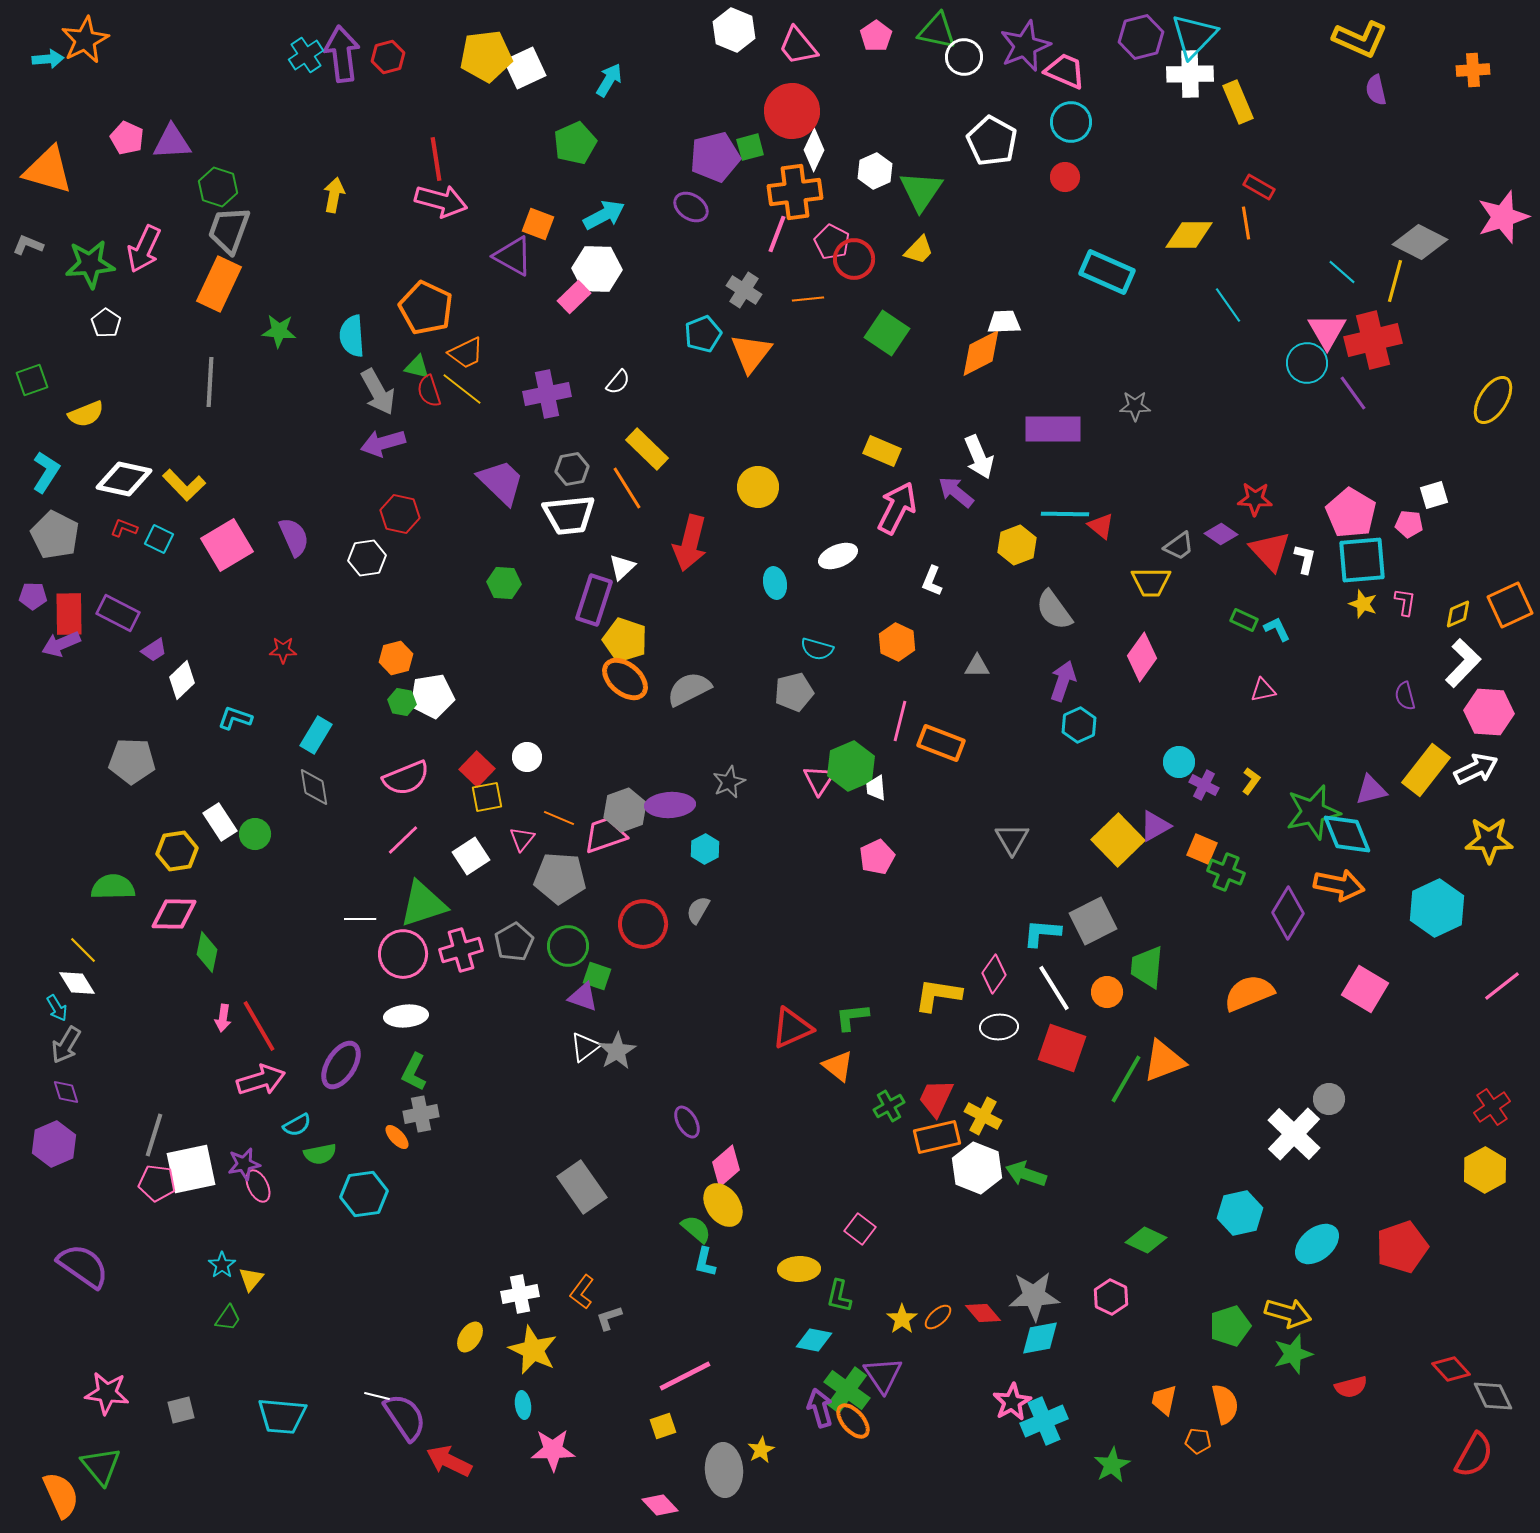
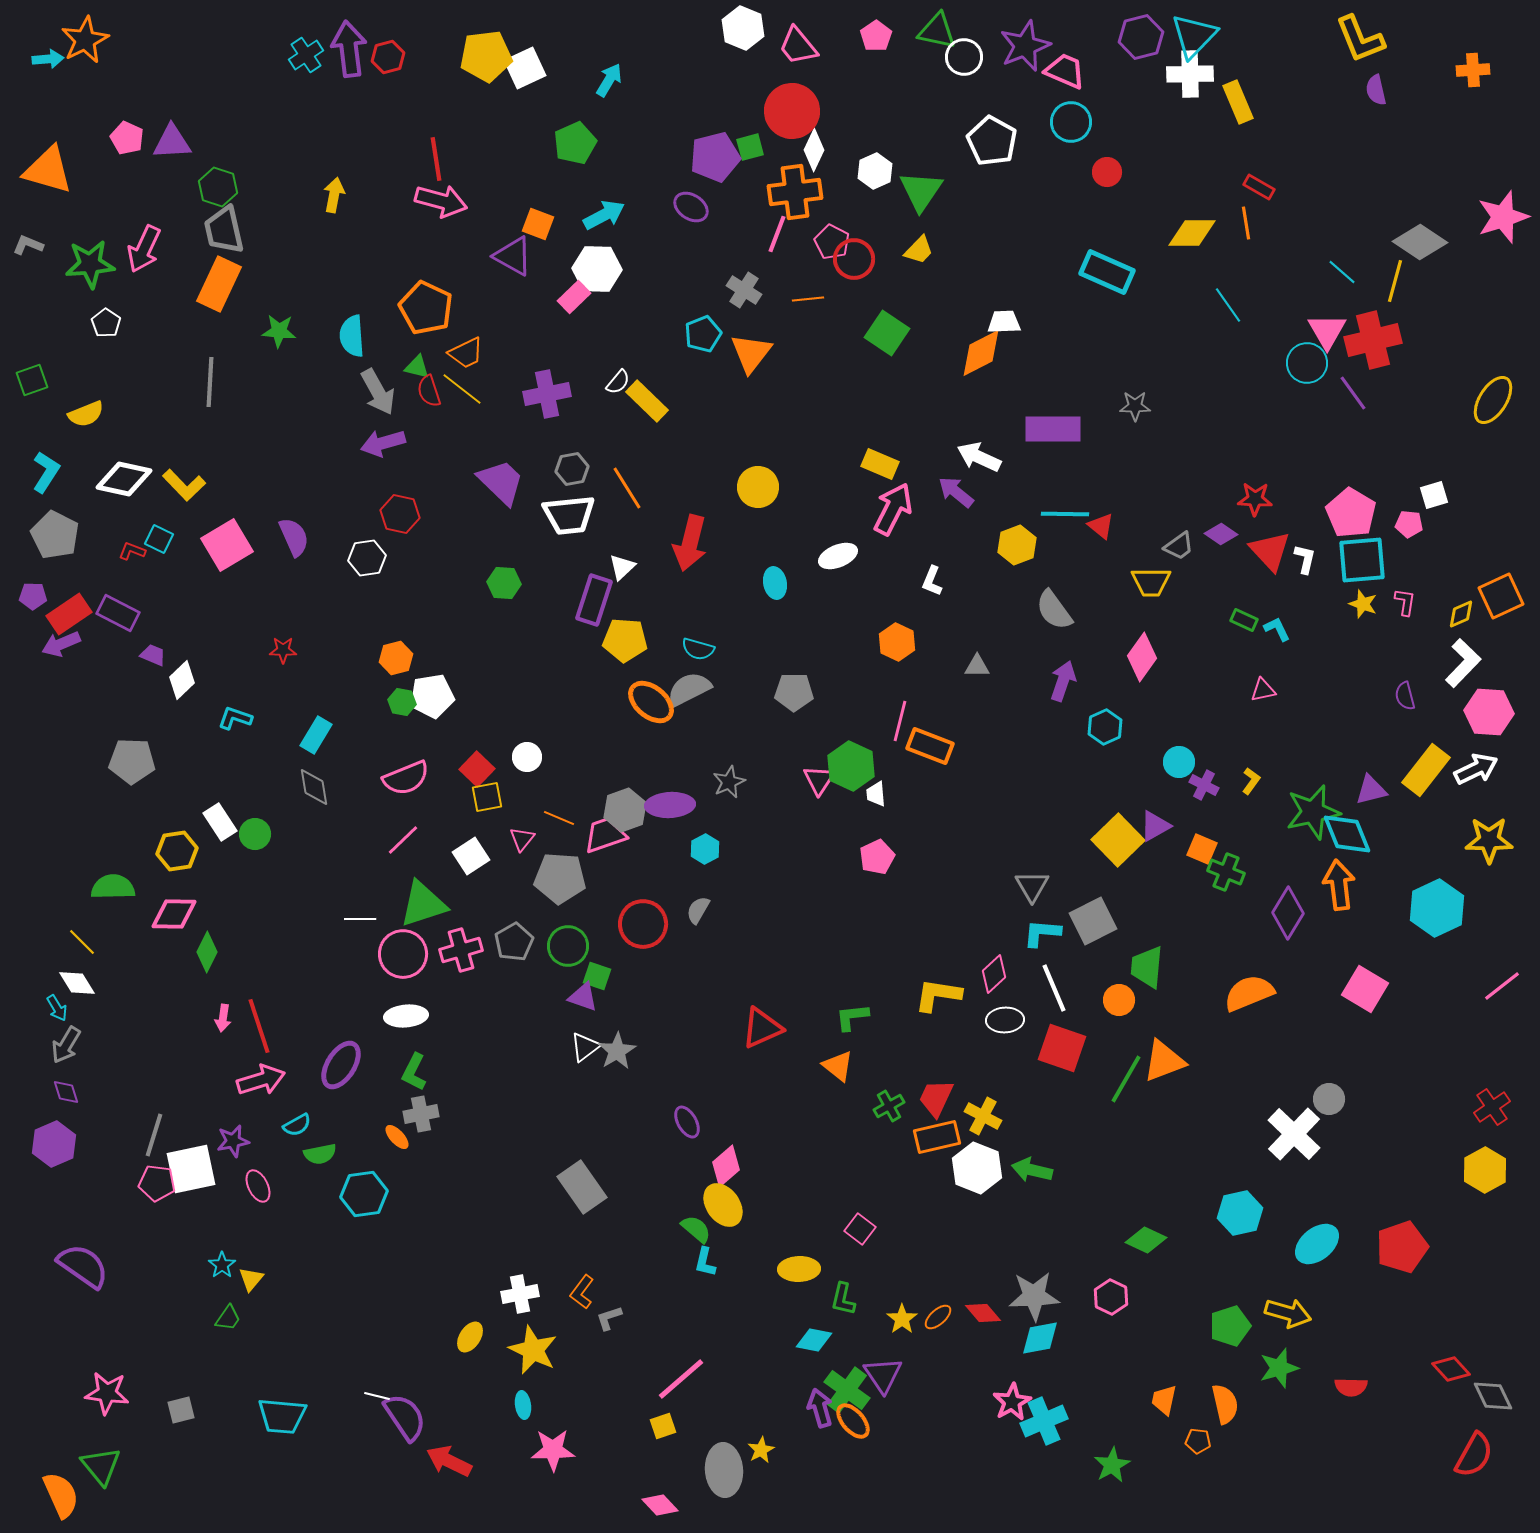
white hexagon at (734, 30): moved 9 px right, 2 px up
yellow L-shape at (1360, 39): rotated 44 degrees clockwise
purple arrow at (342, 54): moved 7 px right, 5 px up
red circle at (1065, 177): moved 42 px right, 5 px up
gray trapezoid at (229, 230): moved 5 px left; rotated 33 degrees counterclockwise
yellow diamond at (1189, 235): moved 3 px right, 2 px up
gray diamond at (1420, 242): rotated 6 degrees clockwise
yellow rectangle at (647, 449): moved 48 px up
yellow rectangle at (882, 451): moved 2 px left, 13 px down
white arrow at (979, 457): rotated 138 degrees clockwise
pink arrow at (897, 508): moved 4 px left, 1 px down
red L-shape at (124, 528): moved 8 px right, 23 px down
orange square at (1510, 605): moved 9 px left, 9 px up
red rectangle at (69, 614): rotated 57 degrees clockwise
yellow diamond at (1458, 614): moved 3 px right
yellow pentagon at (625, 640): rotated 15 degrees counterclockwise
cyan semicircle at (817, 649): moved 119 px left
purple trapezoid at (154, 650): moved 1 px left, 5 px down; rotated 124 degrees counterclockwise
orange ellipse at (625, 679): moved 26 px right, 23 px down
gray pentagon at (794, 692): rotated 15 degrees clockwise
cyan hexagon at (1079, 725): moved 26 px right, 2 px down
orange rectangle at (941, 743): moved 11 px left, 3 px down
green hexagon at (851, 766): rotated 12 degrees counterclockwise
white trapezoid at (876, 788): moved 6 px down
gray triangle at (1012, 839): moved 20 px right, 47 px down
orange arrow at (1339, 885): rotated 108 degrees counterclockwise
yellow line at (83, 950): moved 1 px left, 8 px up
green diamond at (207, 952): rotated 15 degrees clockwise
pink diamond at (994, 974): rotated 12 degrees clockwise
white line at (1054, 988): rotated 9 degrees clockwise
orange circle at (1107, 992): moved 12 px right, 8 px down
red line at (259, 1026): rotated 12 degrees clockwise
white ellipse at (999, 1027): moved 6 px right, 7 px up
red triangle at (792, 1028): moved 30 px left
purple star at (244, 1164): moved 11 px left, 23 px up
green arrow at (1026, 1174): moved 6 px right, 4 px up; rotated 6 degrees counterclockwise
green L-shape at (839, 1296): moved 4 px right, 3 px down
green star at (1293, 1354): moved 14 px left, 14 px down
pink line at (685, 1376): moved 4 px left, 3 px down; rotated 14 degrees counterclockwise
red semicircle at (1351, 1387): rotated 16 degrees clockwise
